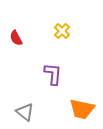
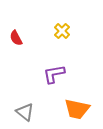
purple L-shape: moved 1 px right; rotated 105 degrees counterclockwise
orange trapezoid: moved 5 px left
